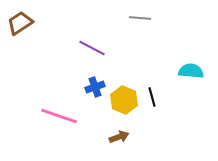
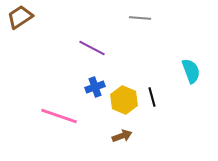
brown trapezoid: moved 6 px up
cyan semicircle: rotated 65 degrees clockwise
brown arrow: moved 3 px right, 1 px up
